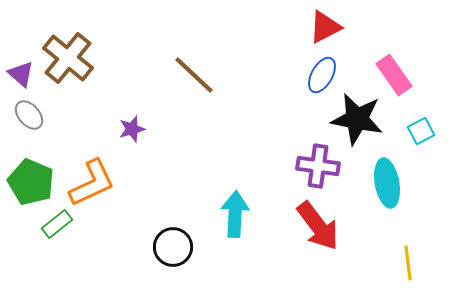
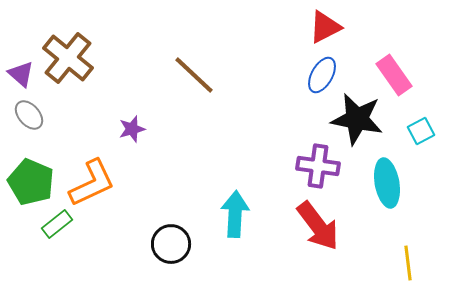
black circle: moved 2 px left, 3 px up
